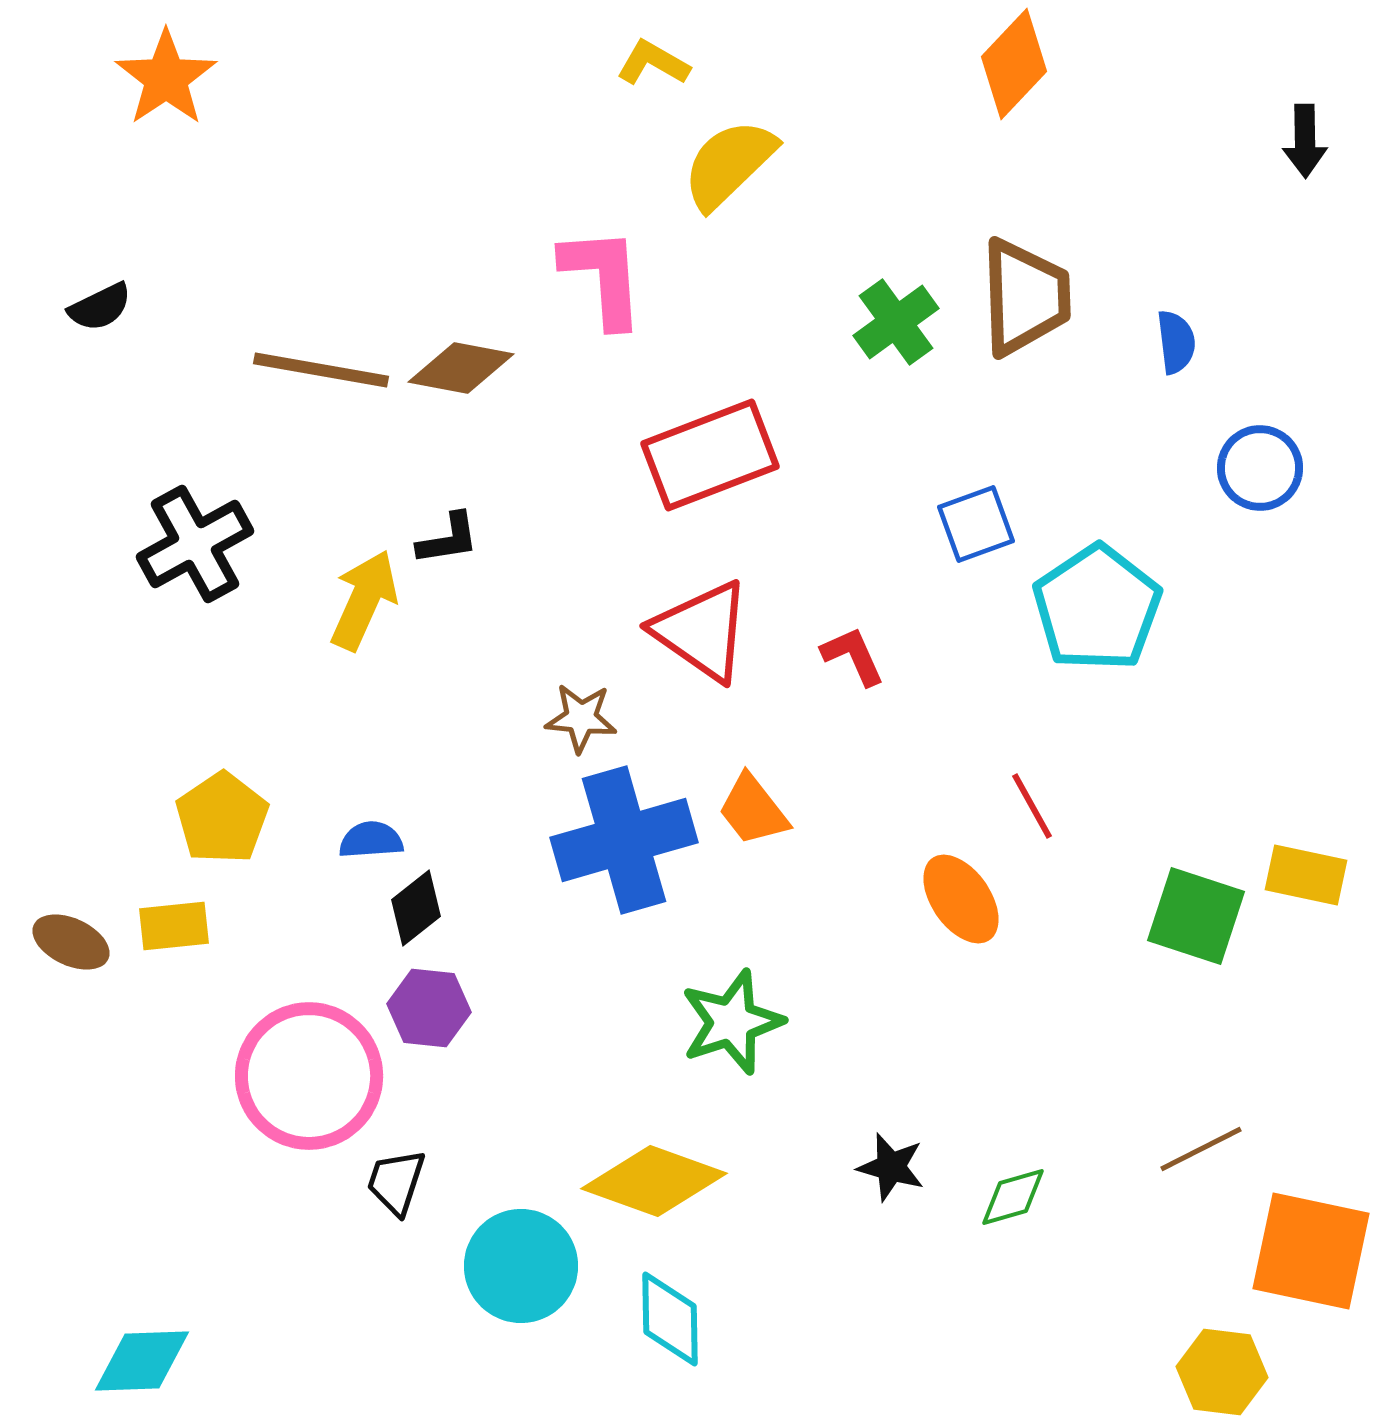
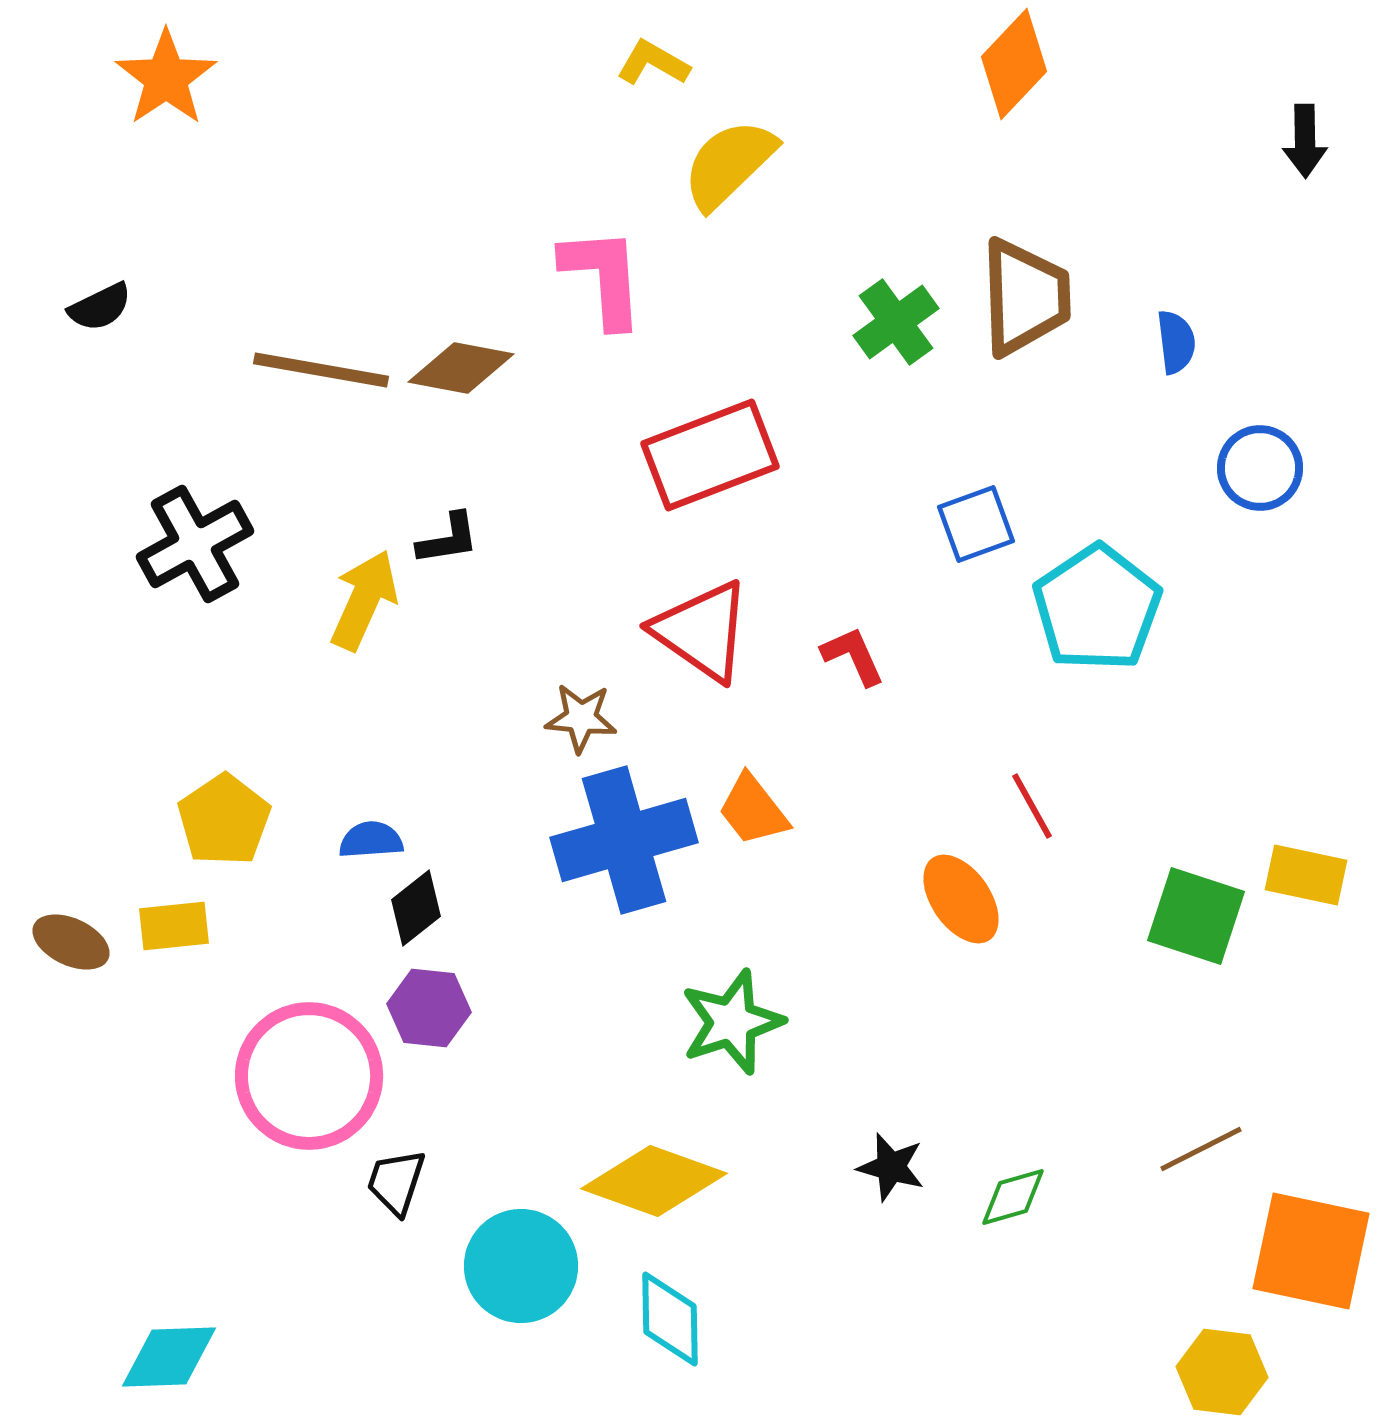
yellow pentagon at (222, 818): moved 2 px right, 2 px down
cyan diamond at (142, 1361): moved 27 px right, 4 px up
